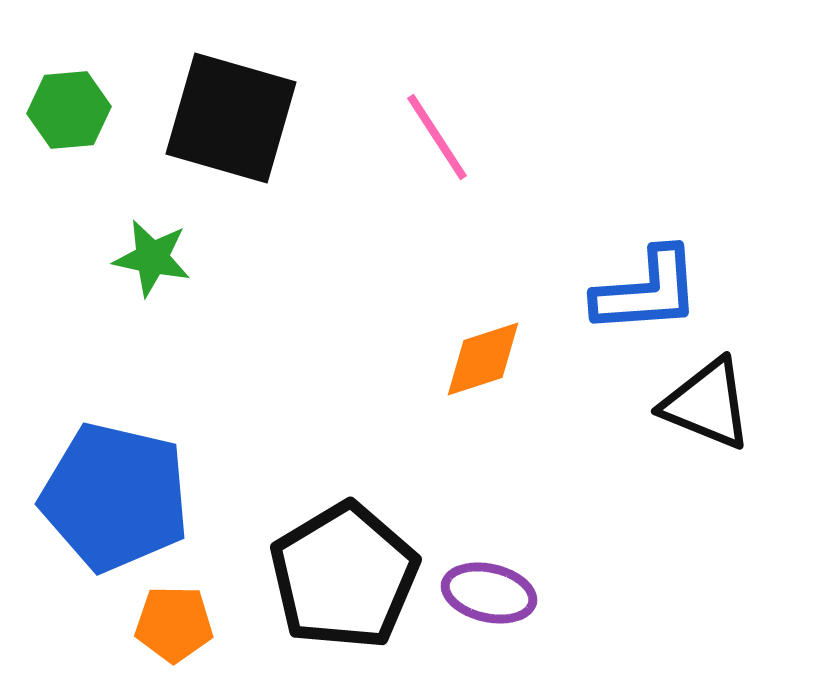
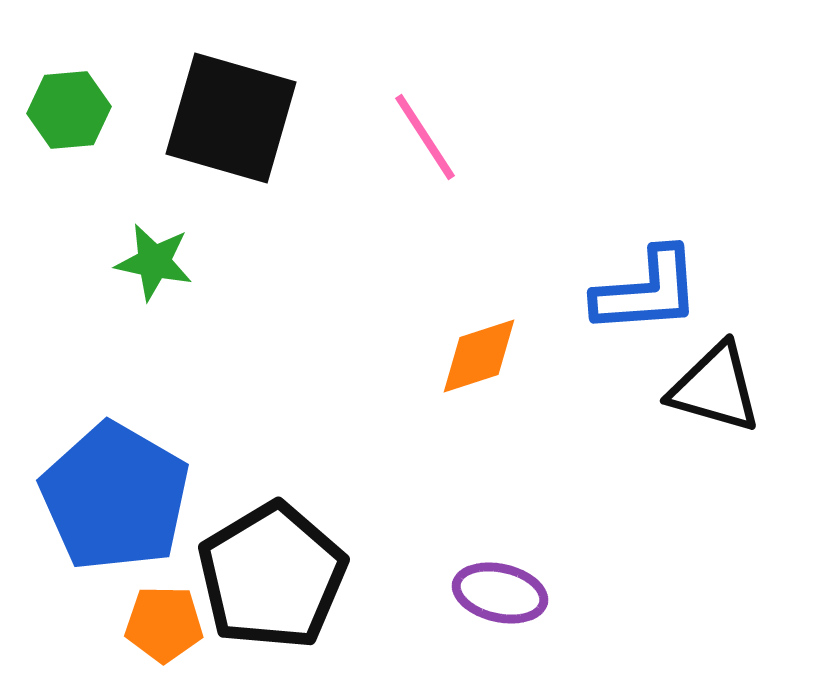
pink line: moved 12 px left
green star: moved 2 px right, 4 px down
orange diamond: moved 4 px left, 3 px up
black triangle: moved 8 px right, 16 px up; rotated 6 degrees counterclockwise
blue pentagon: rotated 17 degrees clockwise
black pentagon: moved 72 px left
purple ellipse: moved 11 px right
orange pentagon: moved 10 px left
